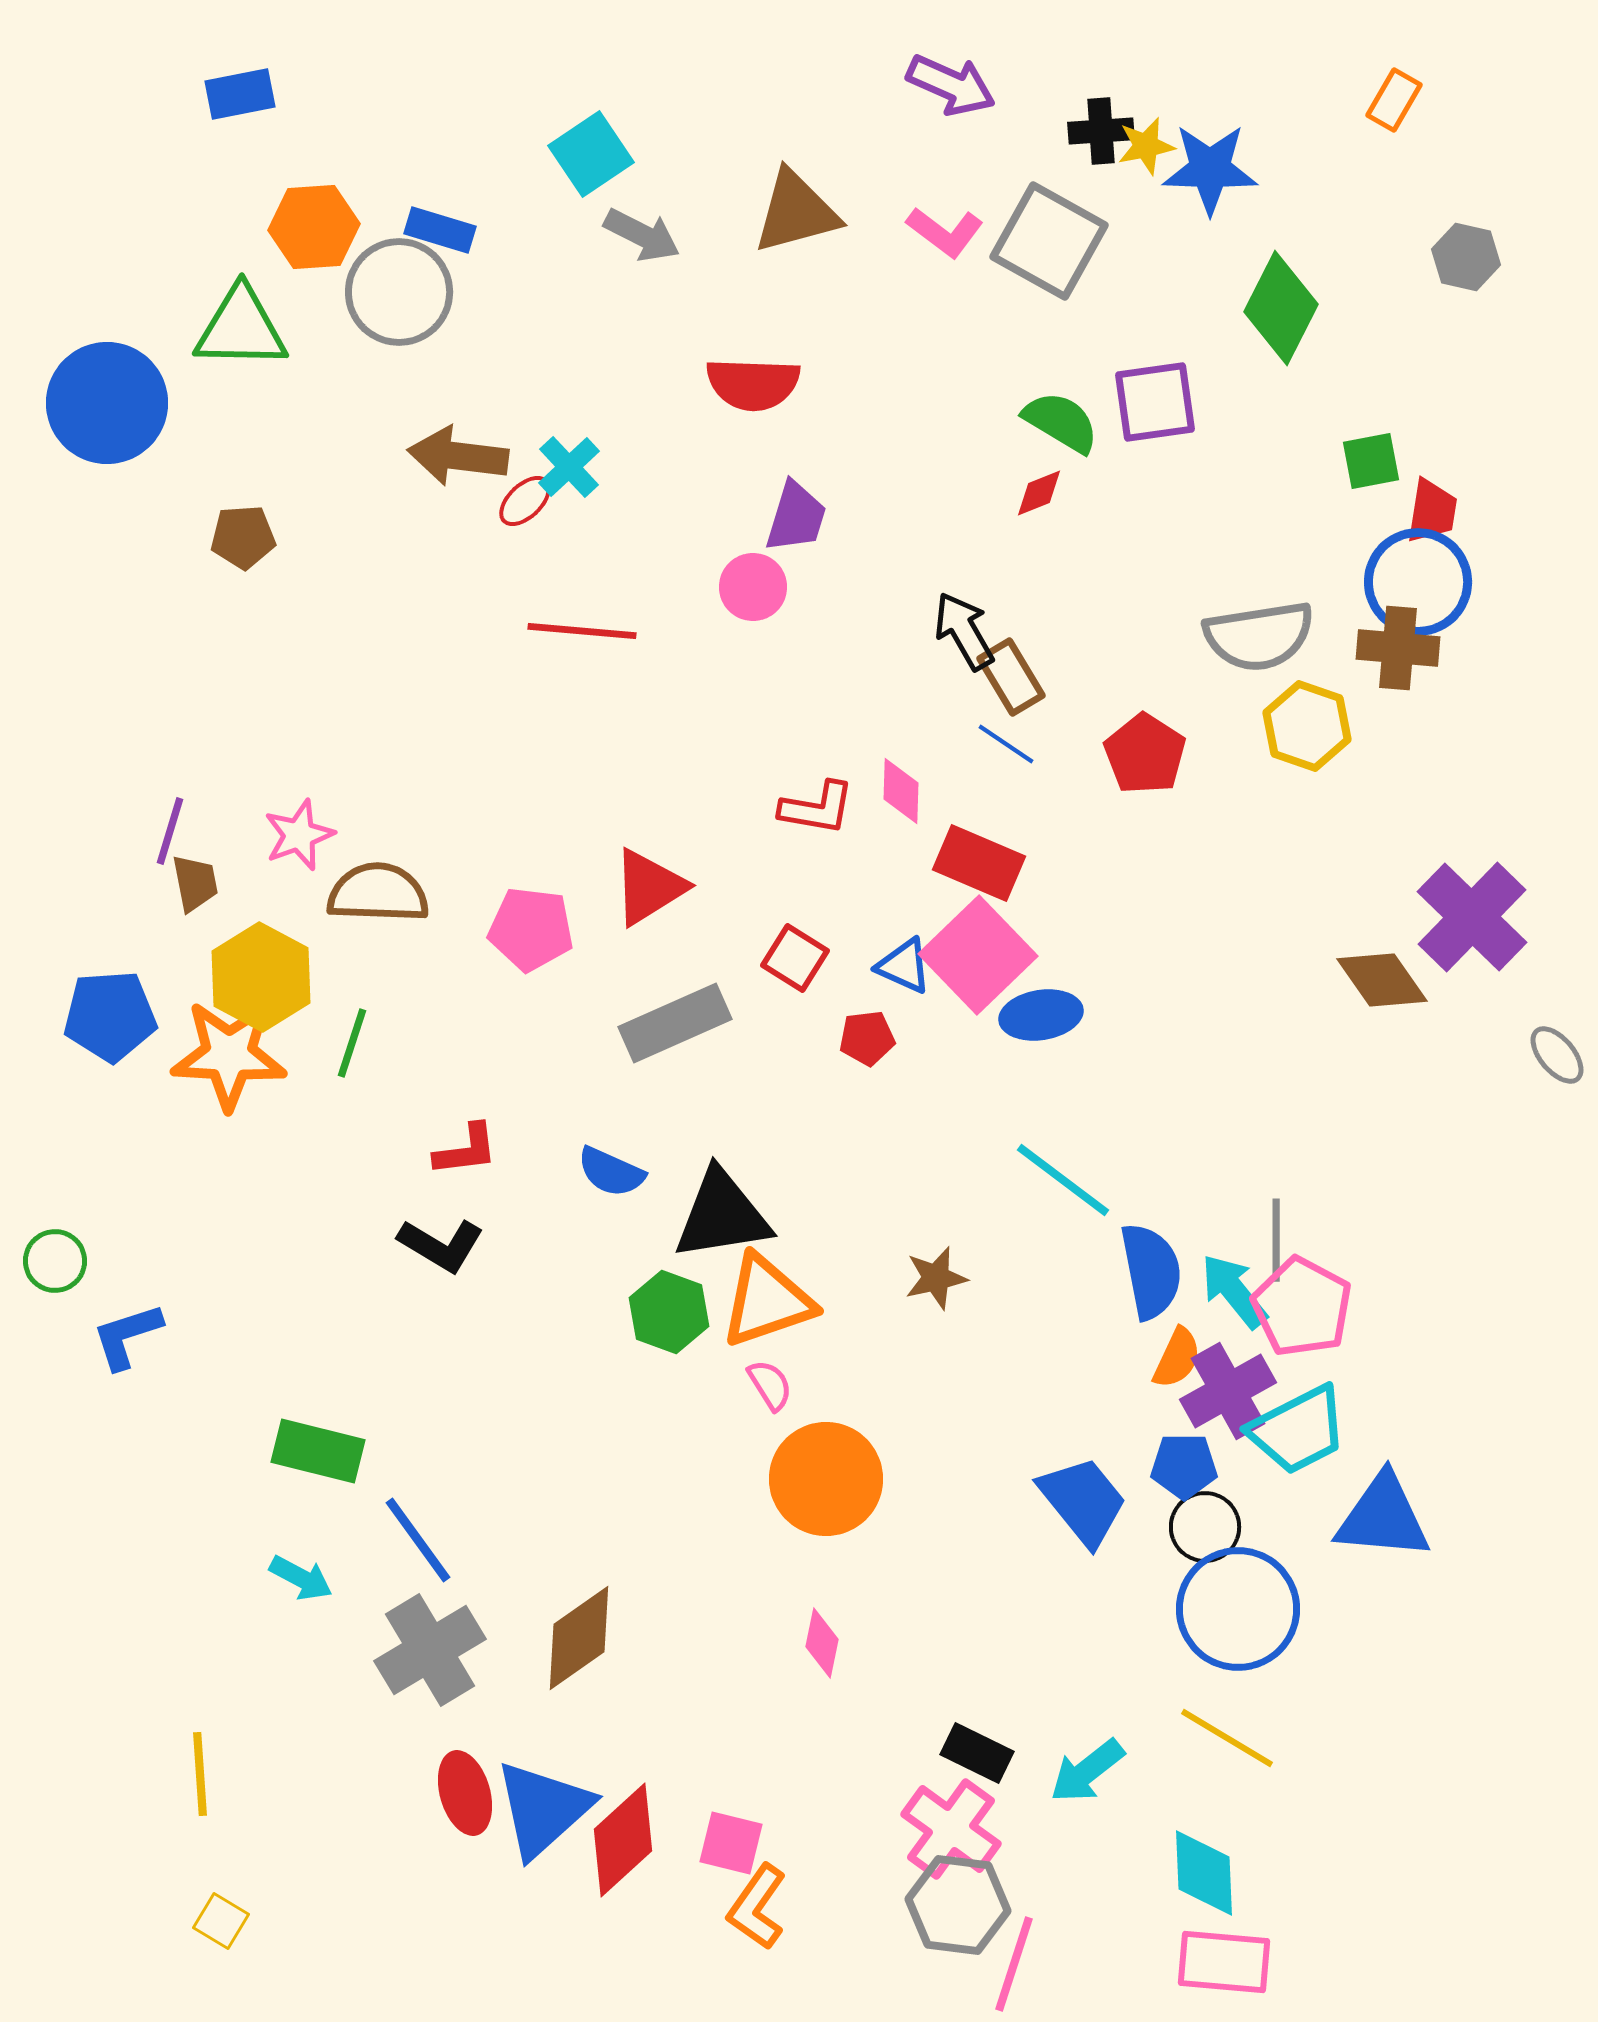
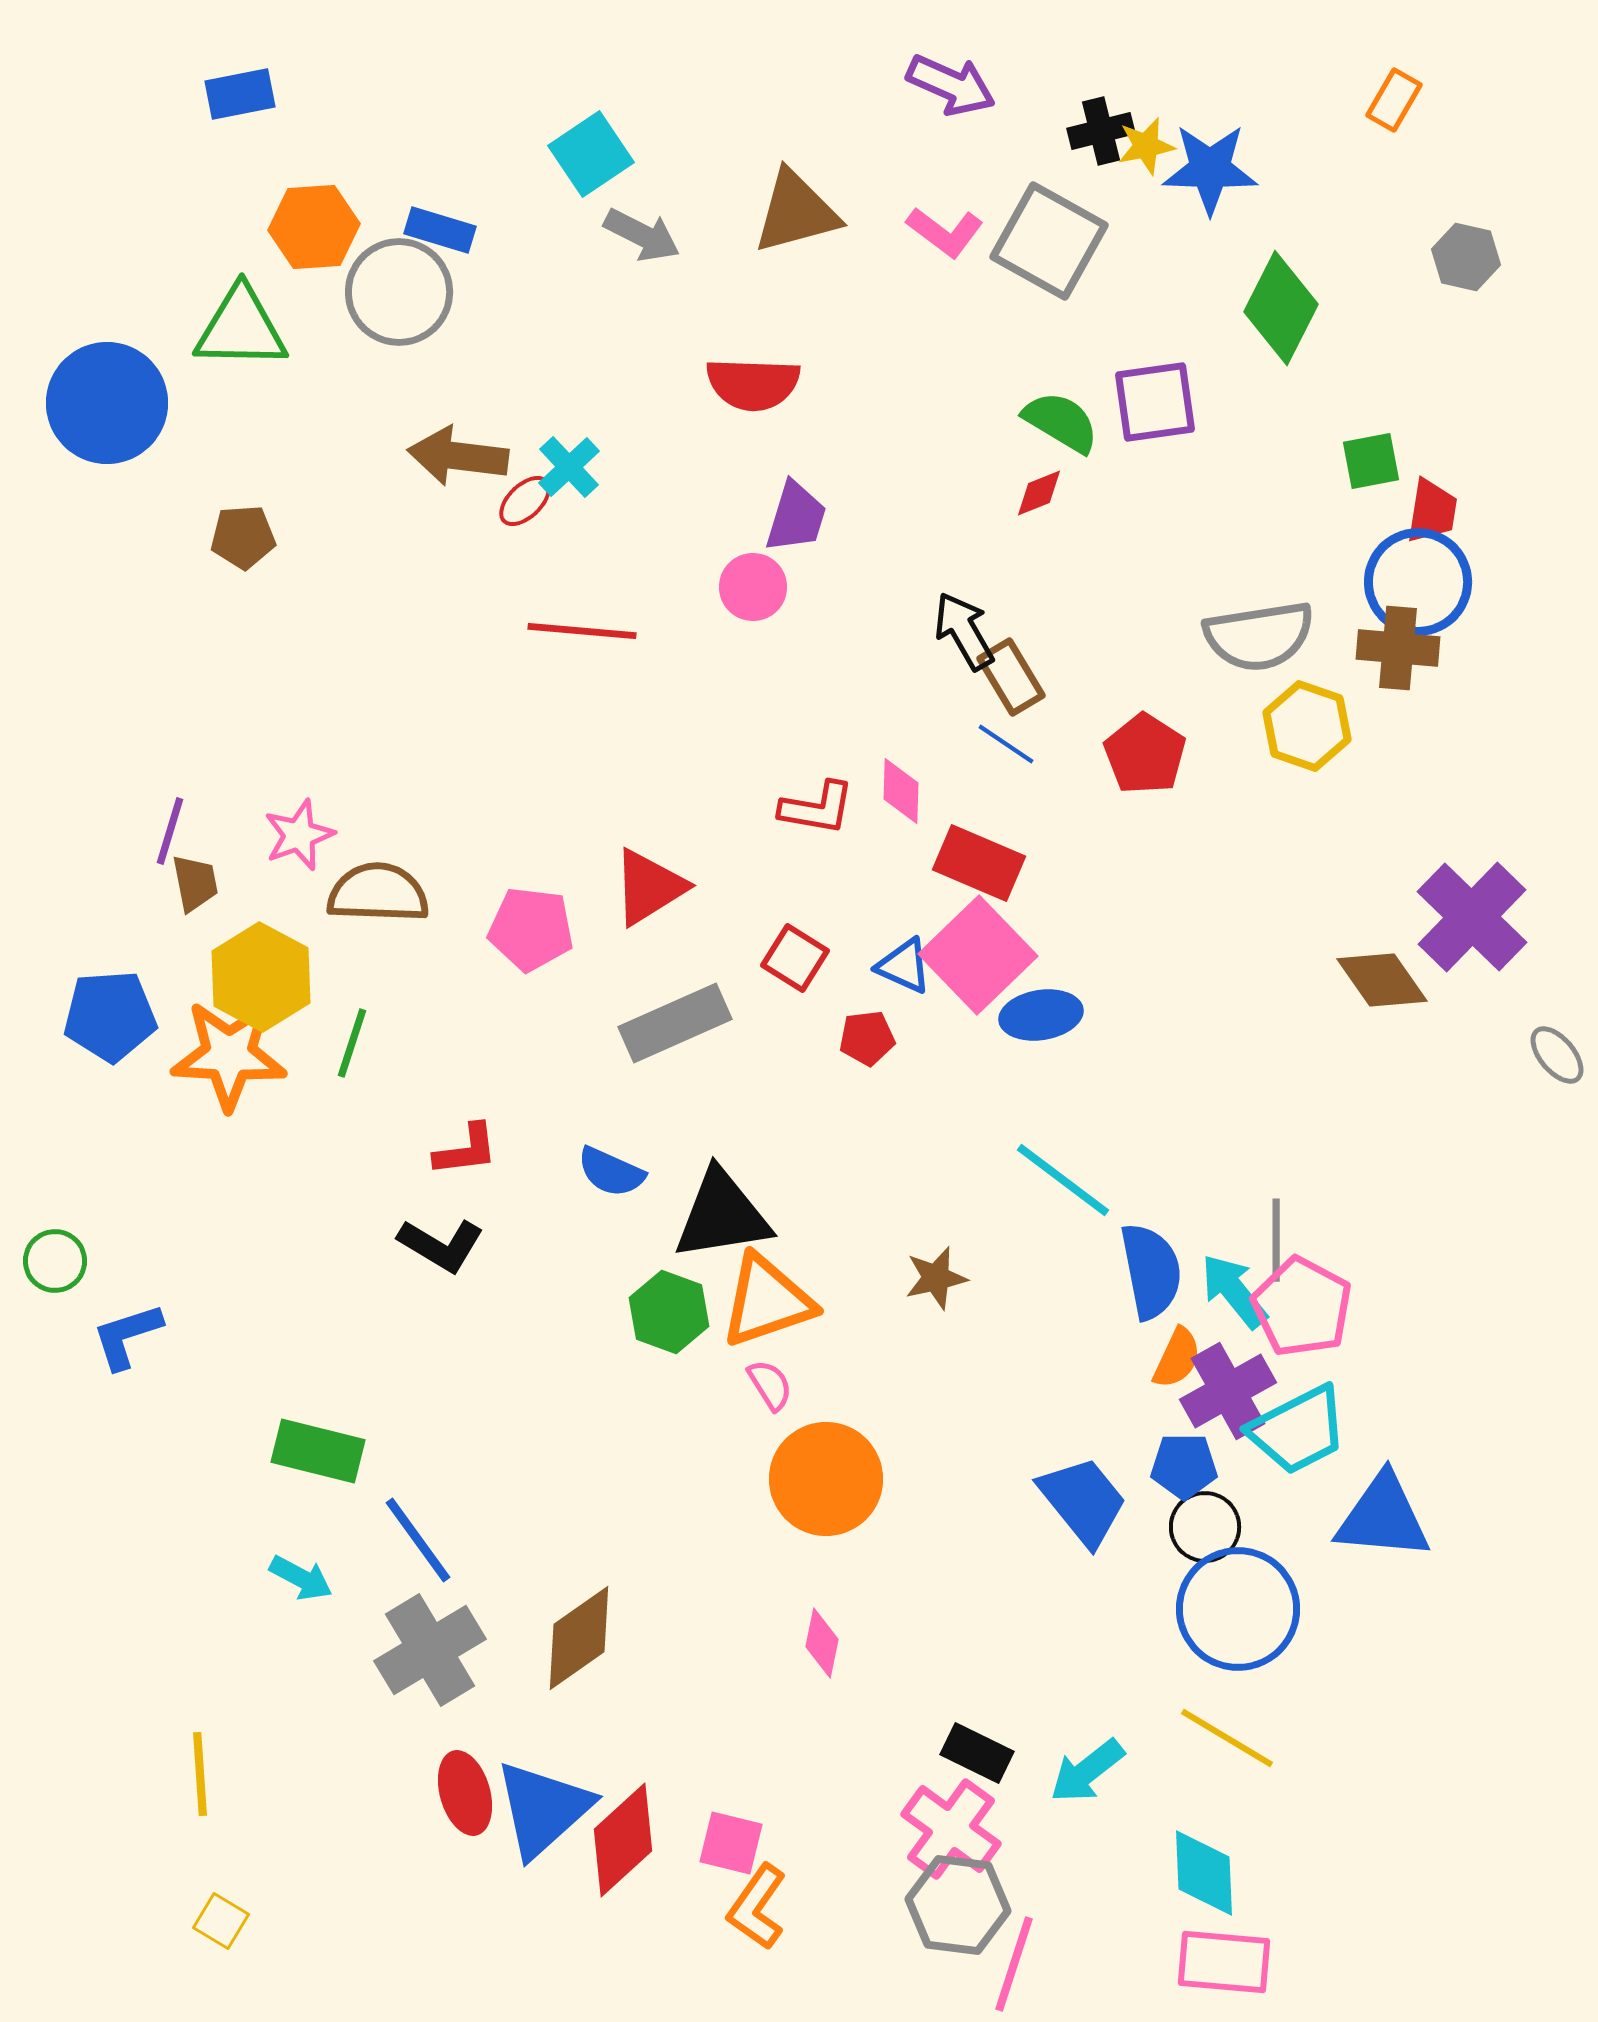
black cross at (1101, 131): rotated 10 degrees counterclockwise
